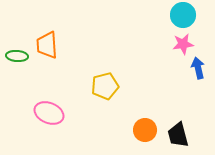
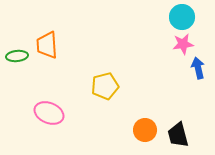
cyan circle: moved 1 px left, 2 px down
green ellipse: rotated 10 degrees counterclockwise
